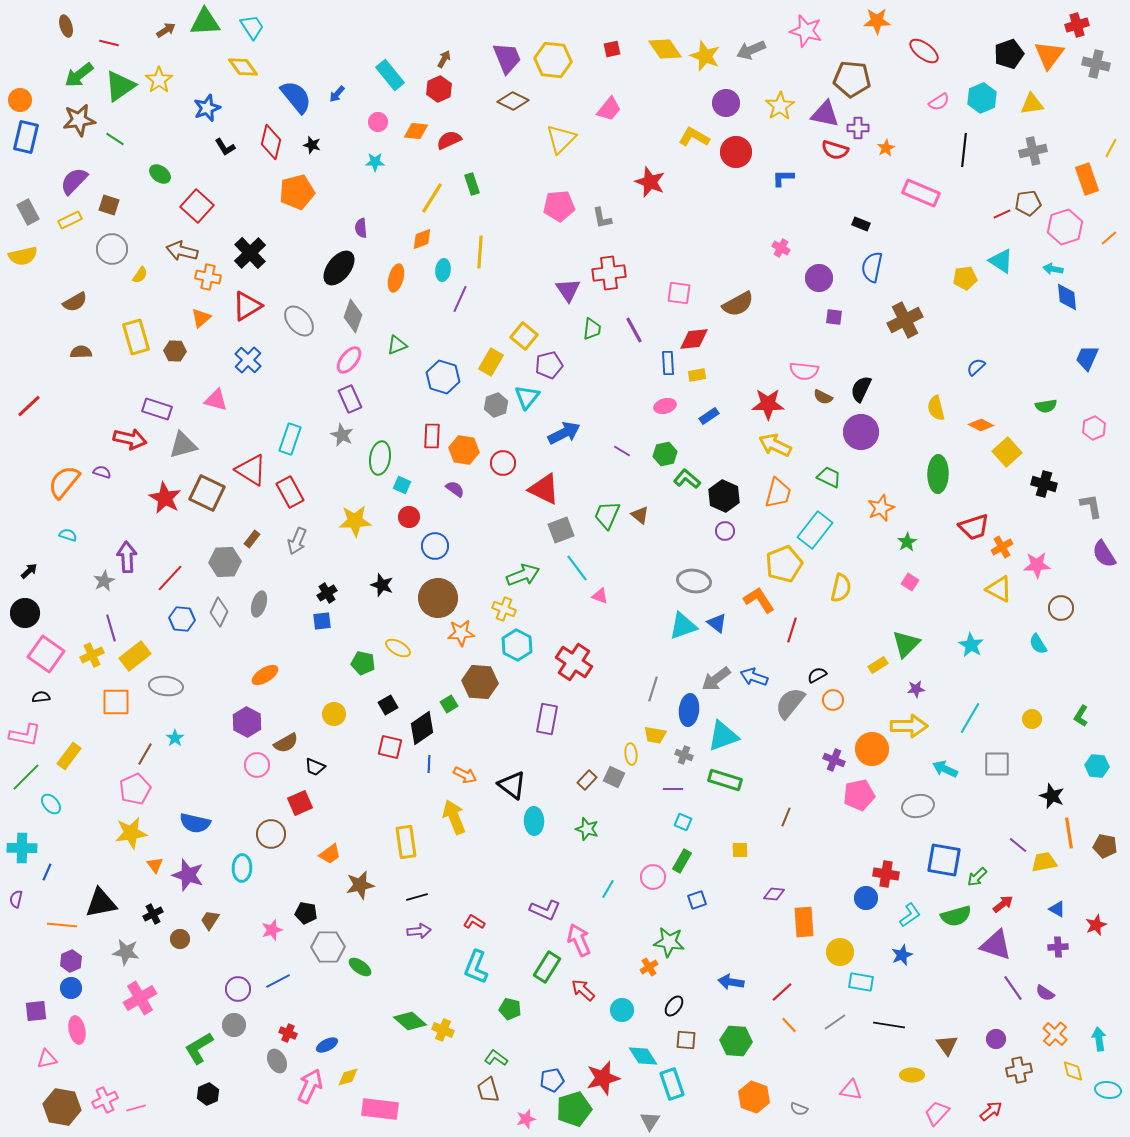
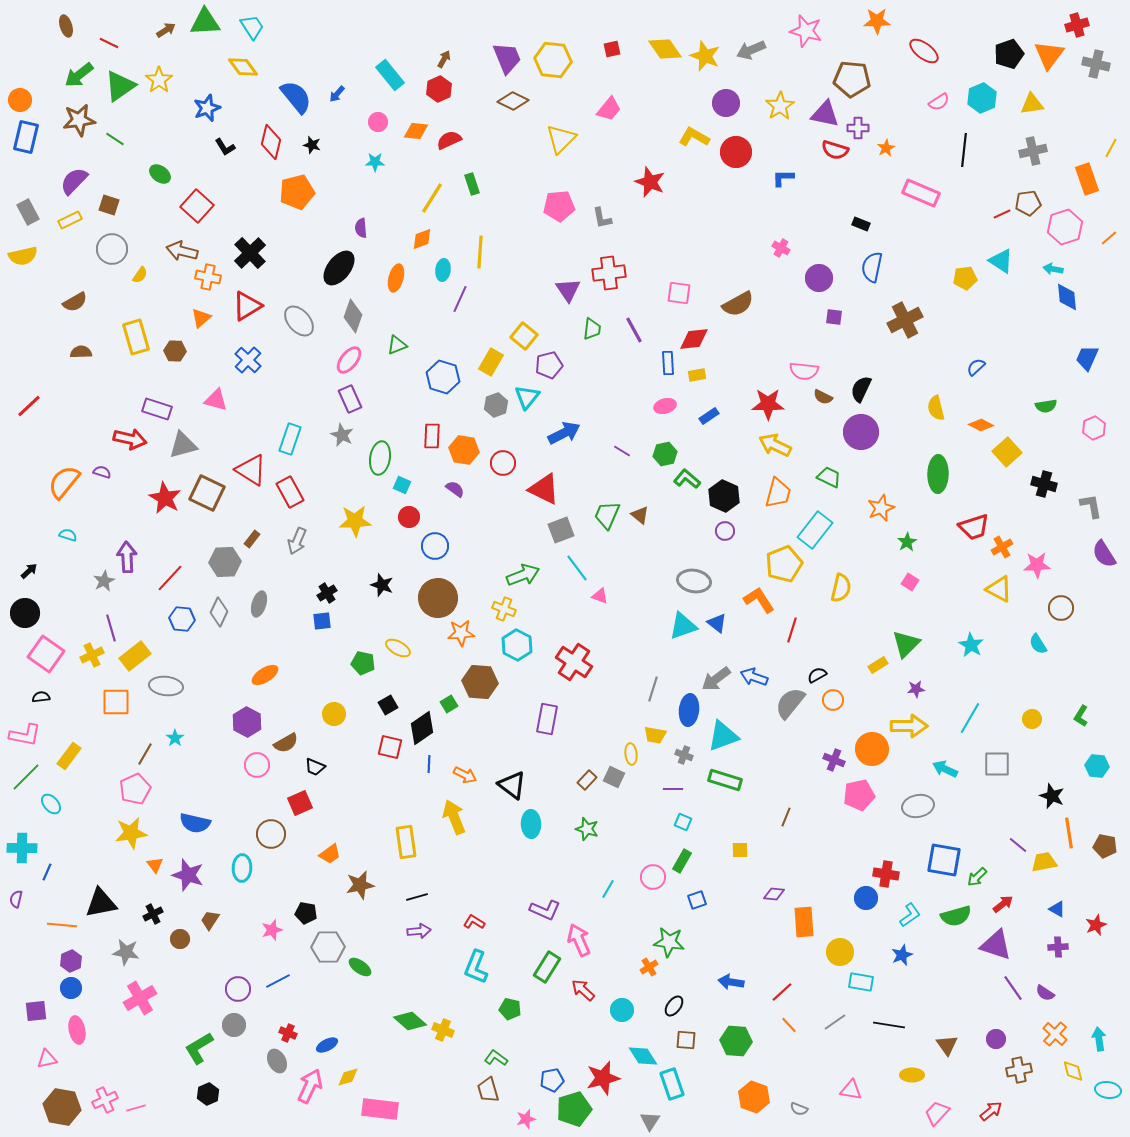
red line at (109, 43): rotated 12 degrees clockwise
cyan ellipse at (534, 821): moved 3 px left, 3 px down
